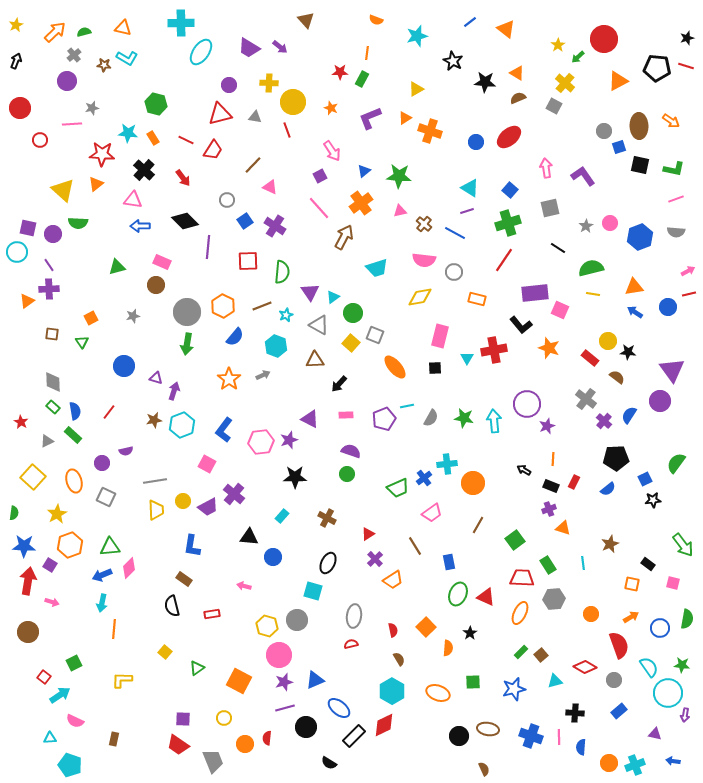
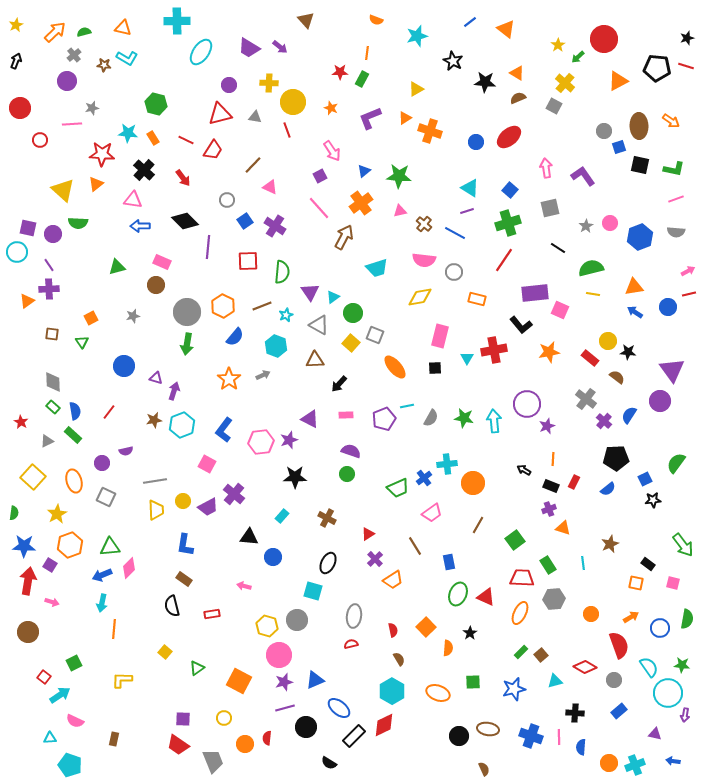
cyan cross at (181, 23): moved 4 px left, 2 px up
orange star at (549, 348): moved 4 px down; rotated 30 degrees counterclockwise
blue L-shape at (192, 546): moved 7 px left, 1 px up
orange square at (632, 584): moved 4 px right, 1 px up
